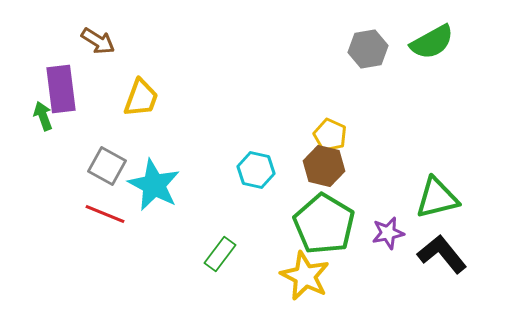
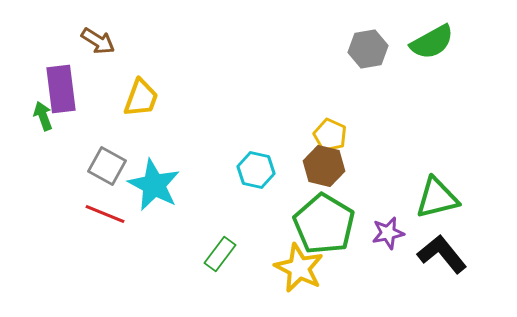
yellow star: moved 6 px left, 8 px up
